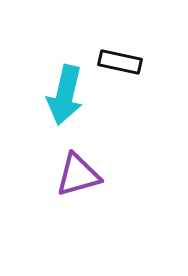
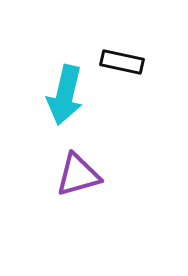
black rectangle: moved 2 px right
